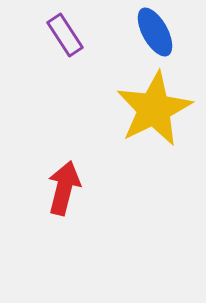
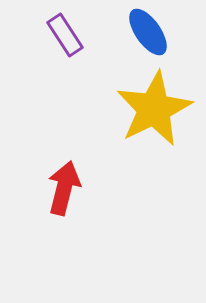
blue ellipse: moved 7 px left; rotated 6 degrees counterclockwise
